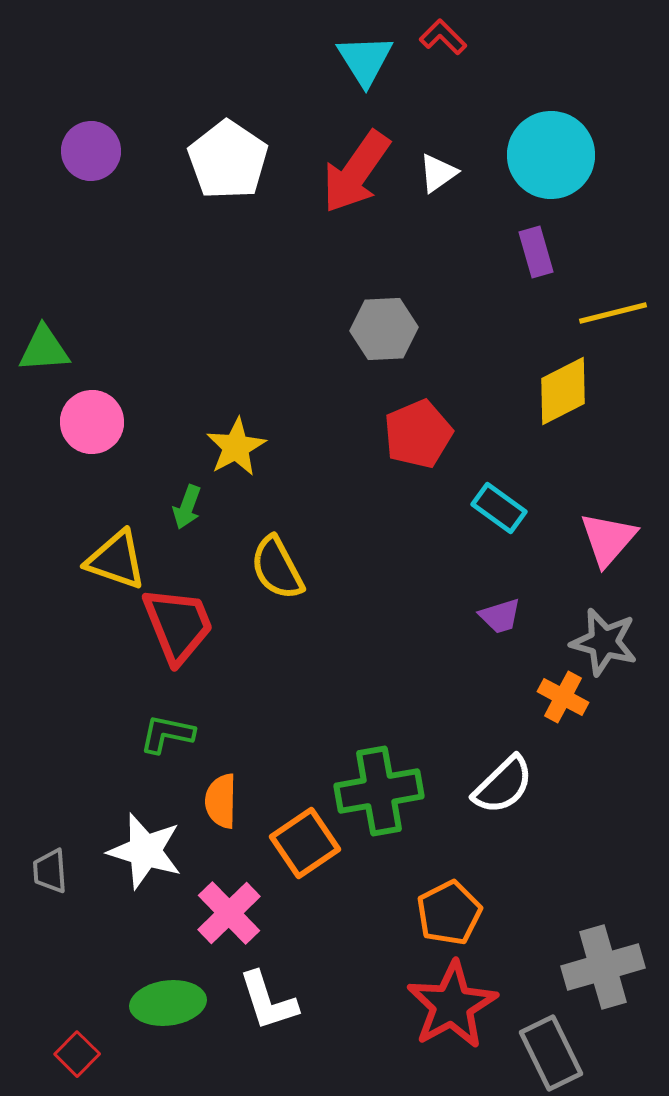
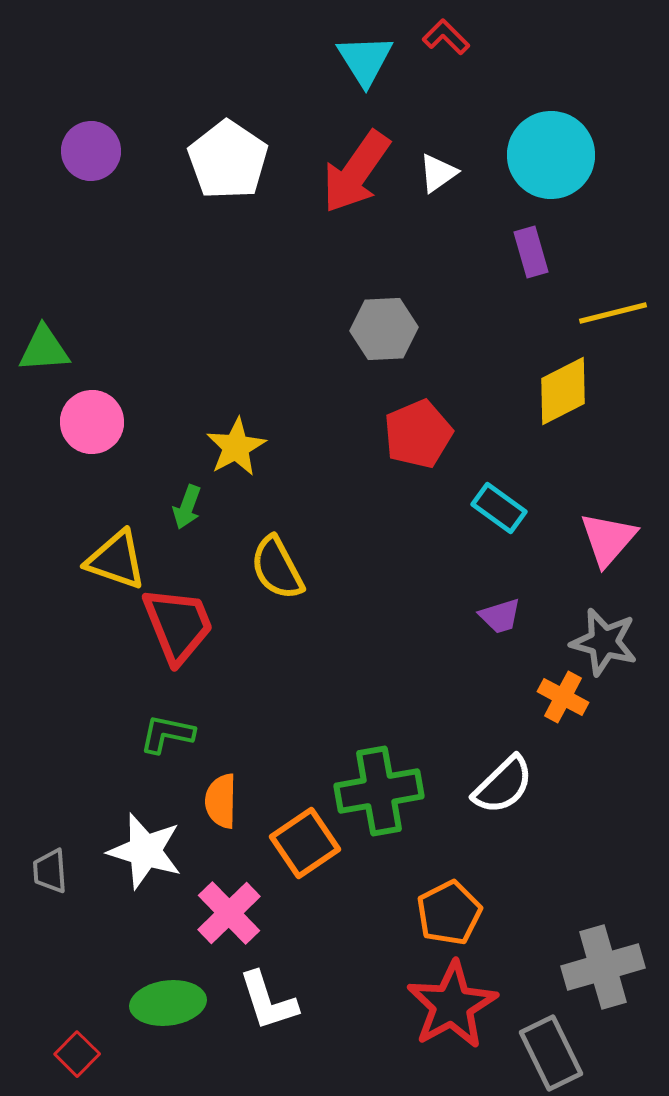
red L-shape: moved 3 px right
purple rectangle: moved 5 px left
